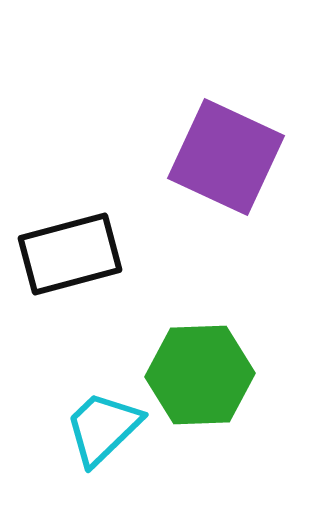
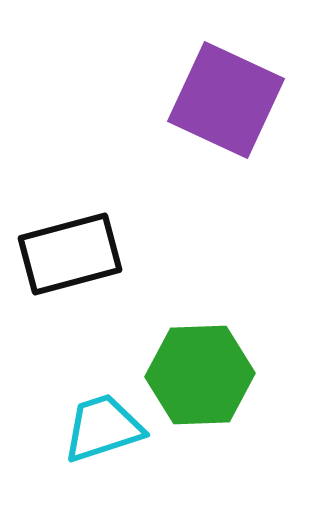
purple square: moved 57 px up
cyan trapezoid: rotated 26 degrees clockwise
